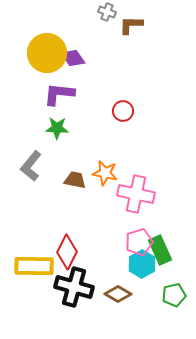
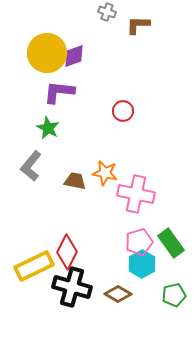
brown L-shape: moved 7 px right
purple diamond: moved 1 px right, 2 px up; rotated 75 degrees counterclockwise
purple L-shape: moved 2 px up
green star: moved 9 px left; rotated 25 degrees clockwise
brown trapezoid: moved 1 px down
green rectangle: moved 11 px right, 7 px up; rotated 12 degrees counterclockwise
yellow rectangle: rotated 27 degrees counterclockwise
black cross: moved 2 px left
